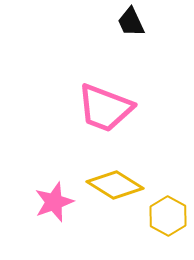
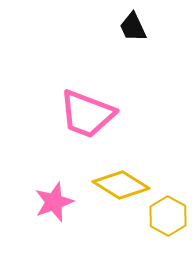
black trapezoid: moved 2 px right, 5 px down
pink trapezoid: moved 18 px left, 6 px down
yellow diamond: moved 6 px right
